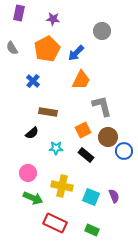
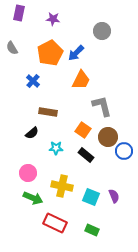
orange pentagon: moved 3 px right, 4 px down
orange square: rotated 28 degrees counterclockwise
